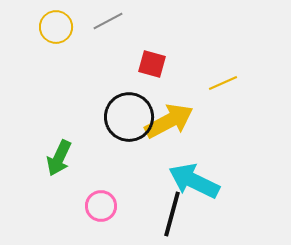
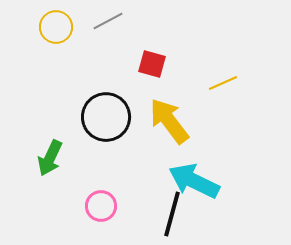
black circle: moved 23 px left
yellow arrow: rotated 99 degrees counterclockwise
green arrow: moved 9 px left
